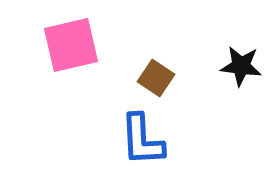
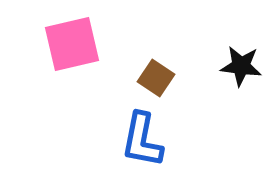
pink square: moved 1 px right, 1 px up
blue L-shape: rotated 14 degrees clockwise
